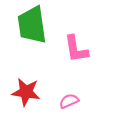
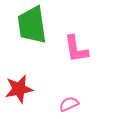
red star: moved 7 px left, 3 px up; rotated 20 degrees counterclockwise
pink semicircle: moved 3 px down
